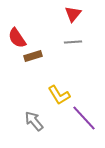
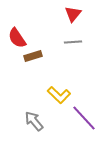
yellow L-shape: rotated 15 degrees counterclockwise
